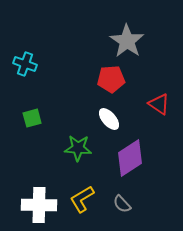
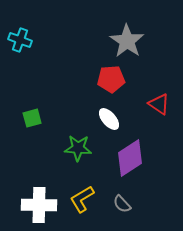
cyan cross: moved 5 px left, 24 px up
